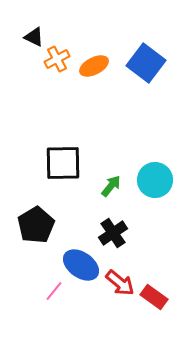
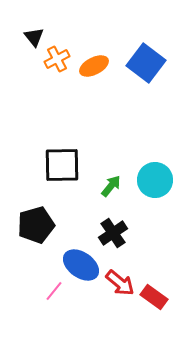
black triangle: rotated 25 degrees clockwise
black square: moved 1 px left, 2 px down
black pentagon: rotated 15 degrees clockwise
